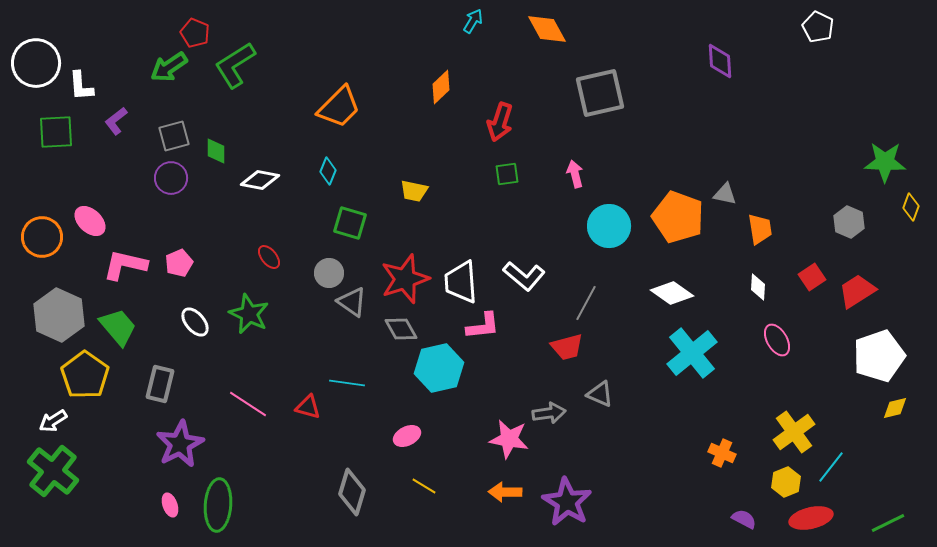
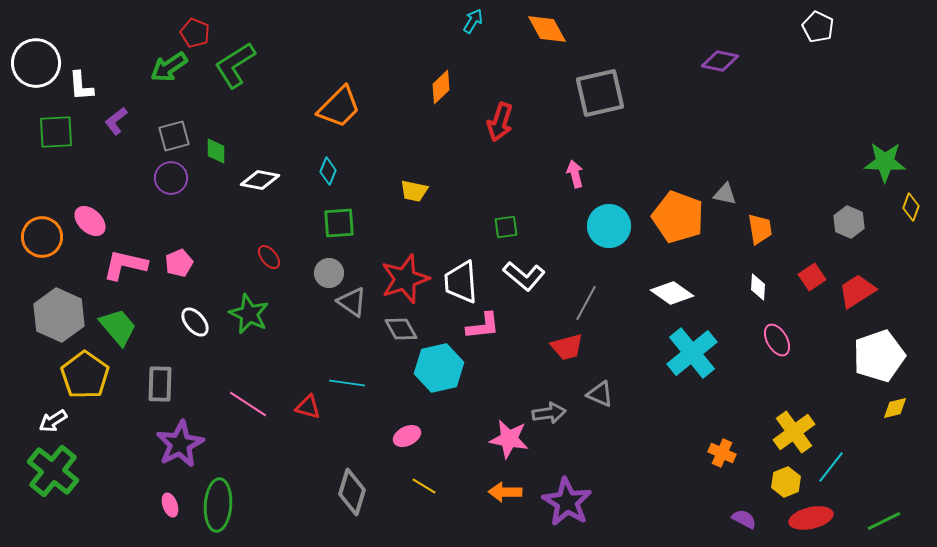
purple diamond at (720, 61): rotated 75 degrees counterclockwise
green square at (507, 174): moved 1 px left, 53 px down
green square at (350, 223): moved 11 px left; rotated 20 degrees counterclockwise
gray rectangle at (160, 384): rotated 12 degrees counterclockwise
green line at (888, 523): moved 4 px left, 2 px up
